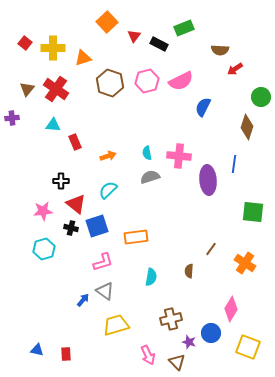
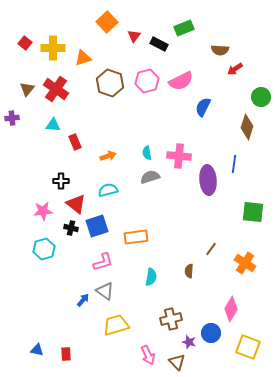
cyan semicircle at (108, 190): rotated 30 degrees clockwise
